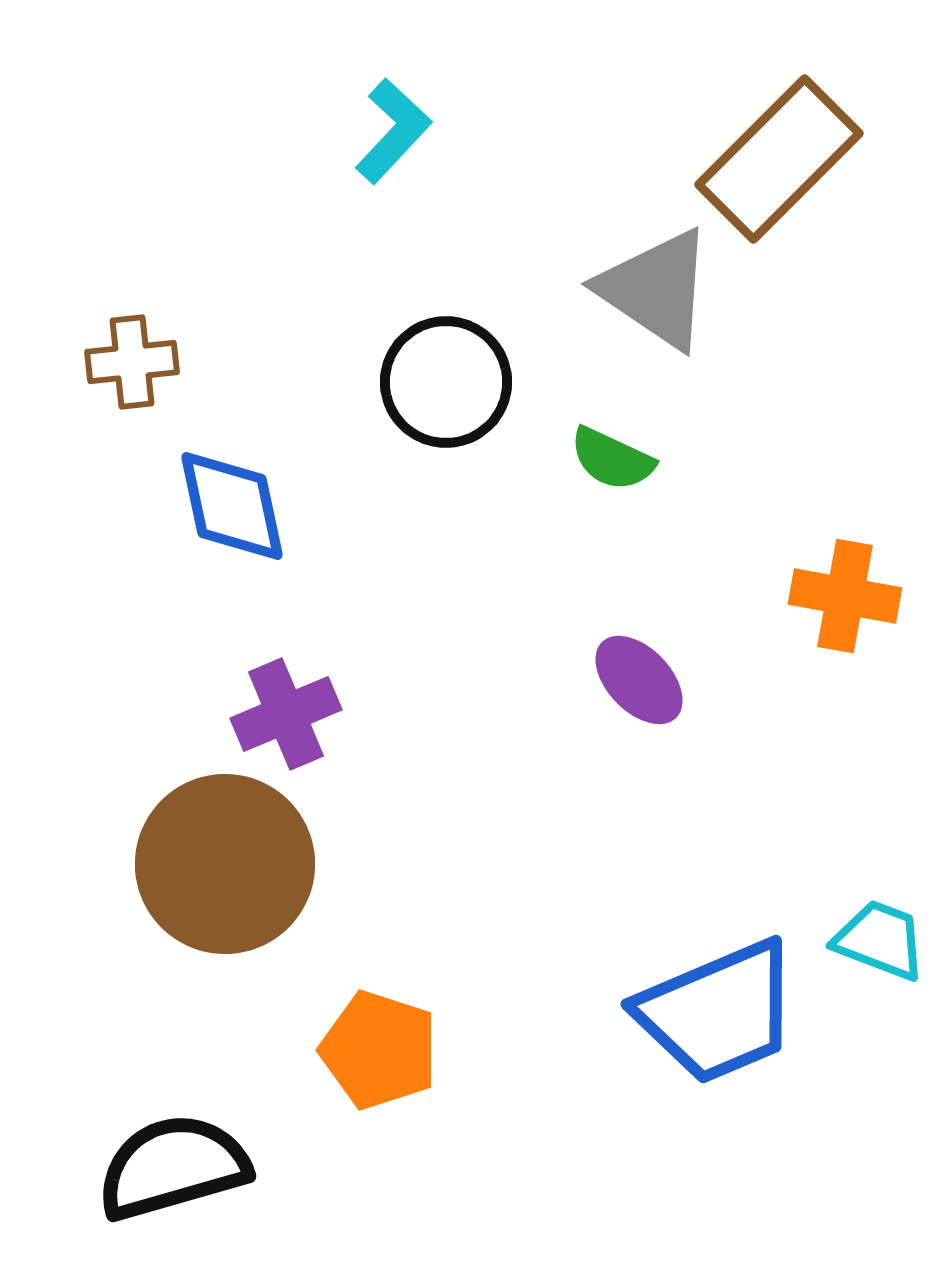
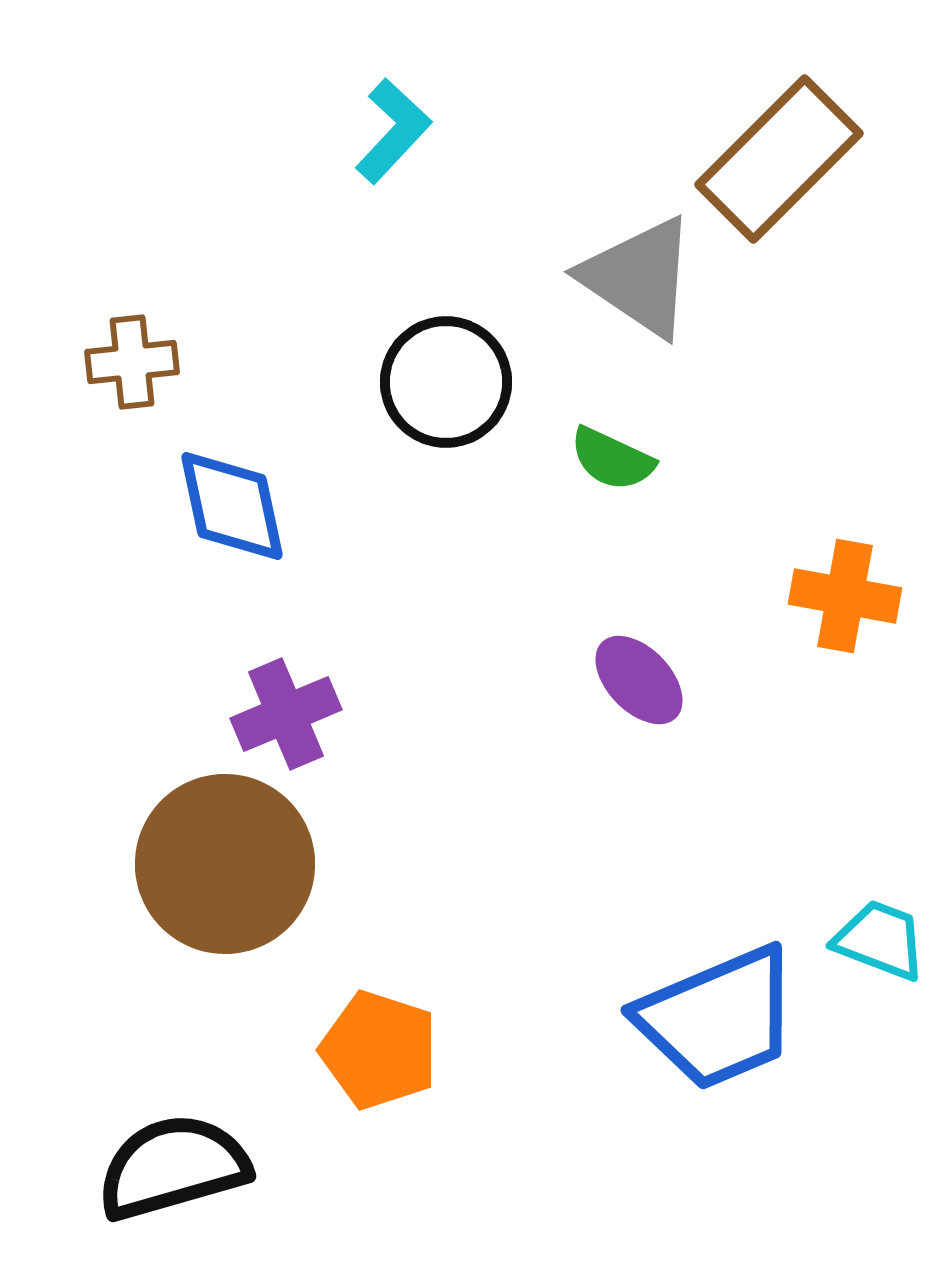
gray triangle: moved 17 px left, 12 px up
blue trapezoid: moved 6 px down
